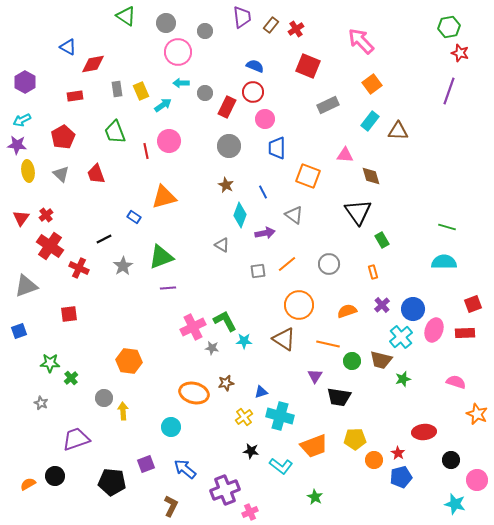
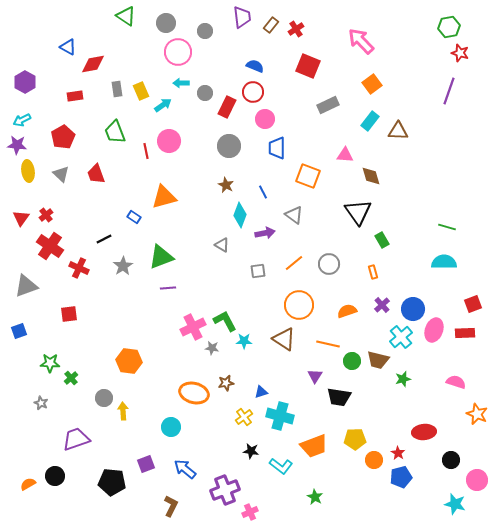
orange line at (287, 264): moved 7 px right, 1 px up
brown trapezoid at (381, 360): moved 3 px left
